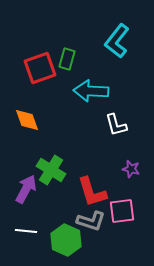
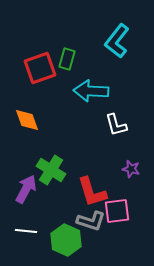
pink square: moved 5 px left
